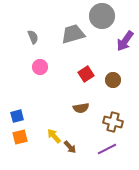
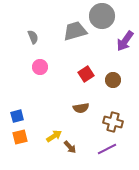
gray trapezoid: moved 2 px right, 3 px up
yellow arrow: rotated 98 degrees clockwise
